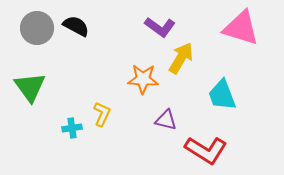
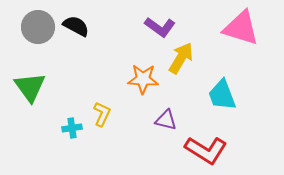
gray circle: moved 1 px right, 1 px up
